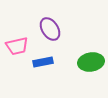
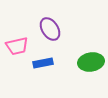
blue rectangle: moved 1 px down
